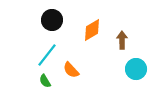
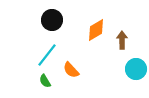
orange diamond: moved 4 px right
